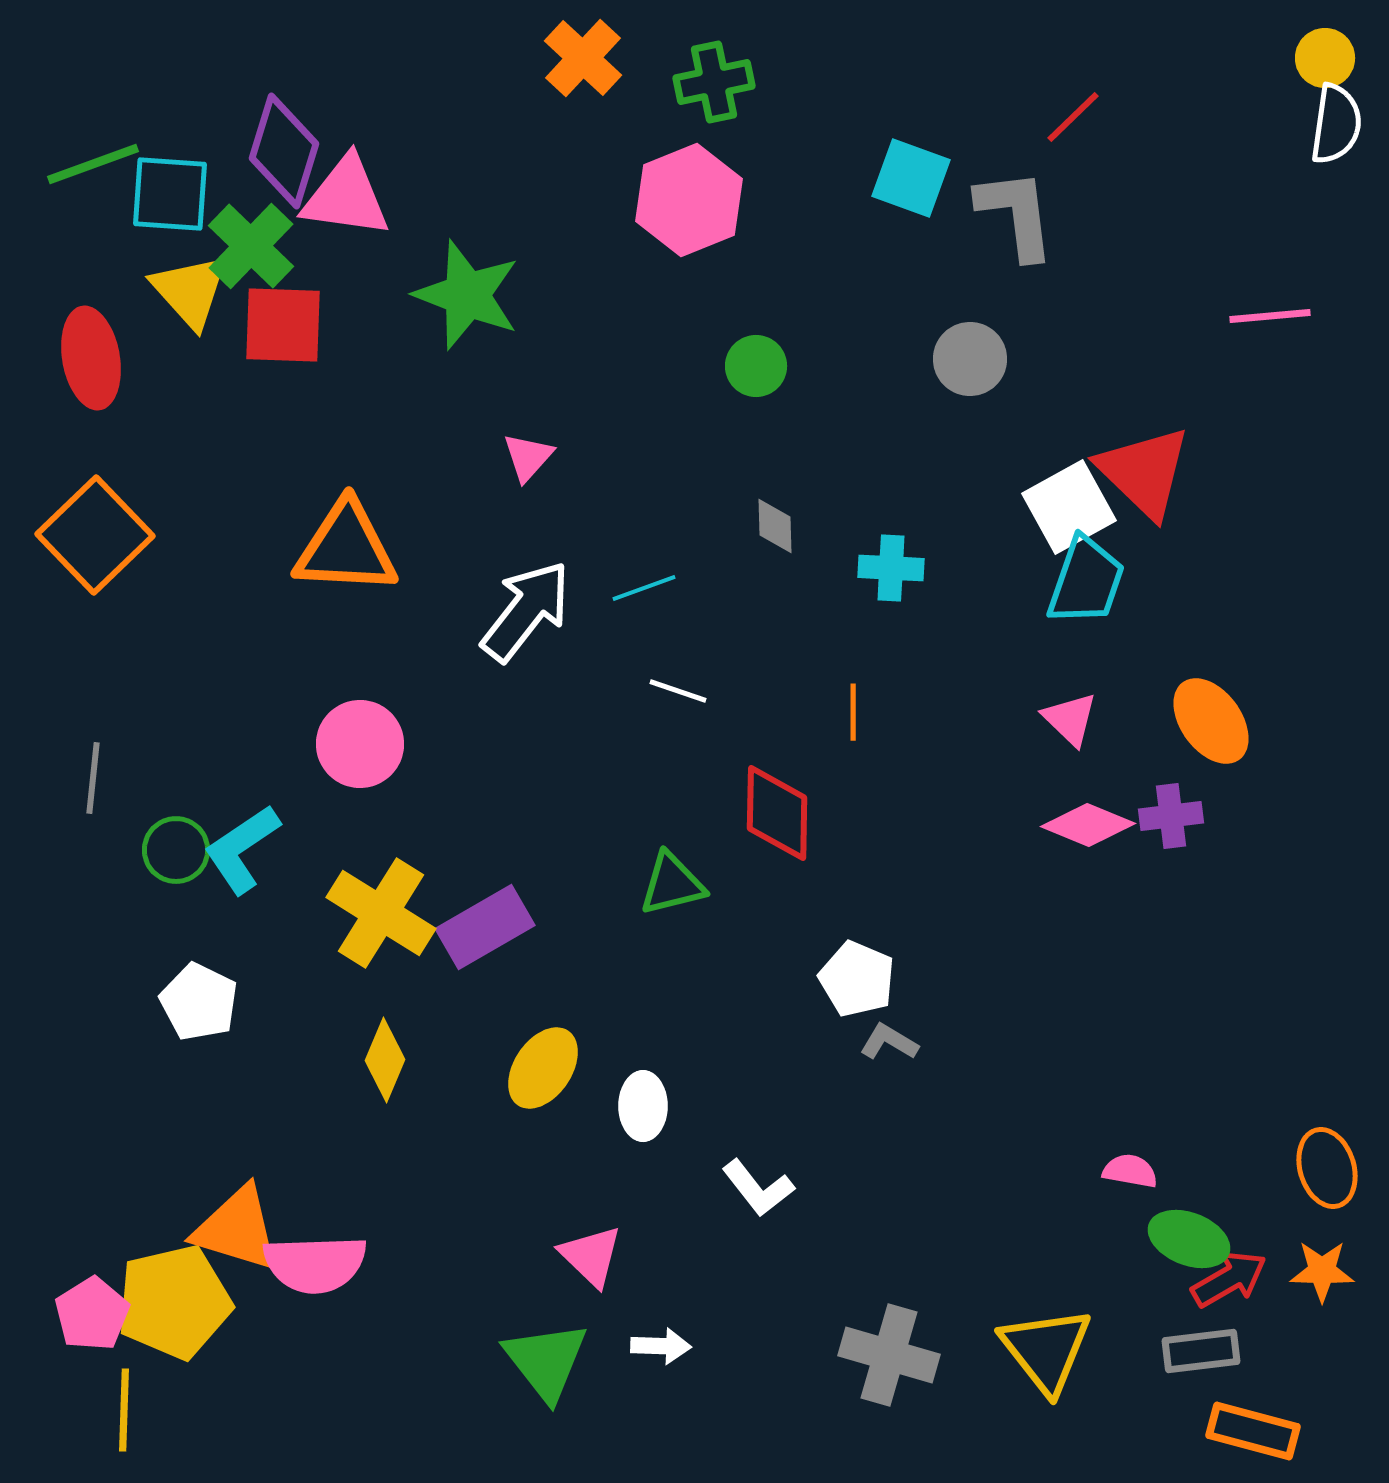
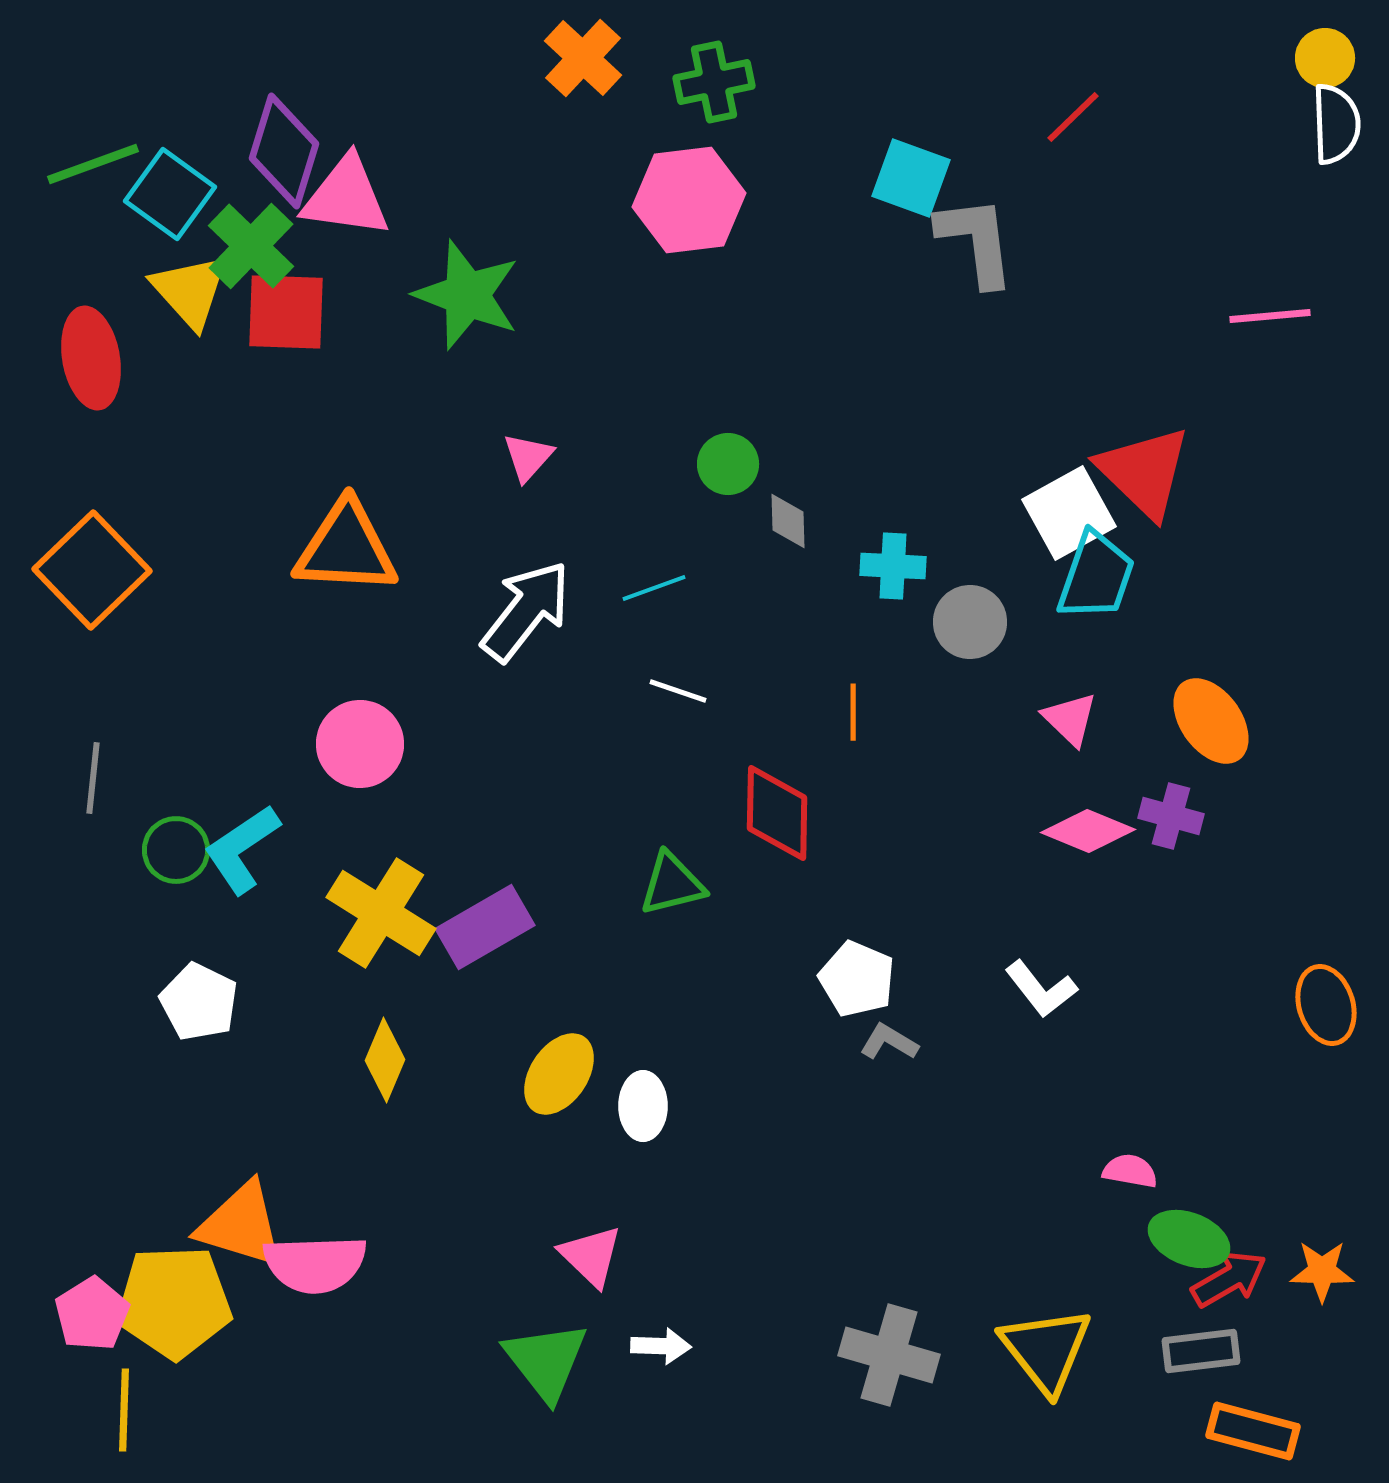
white semicircle at (1336, 124): rotated 10 degrees counterclockwise
cyan square at (170, 194): rotated 32 degrees clockwise
pink hexagon at (689, 200): rotated 15 degrees clockwise
gray L-shape at (1016, 214): moved 40 px left, 27 px down
red square at (283, 325): moved 3 px right, 13 px up
gray circle at (970, 359): moved 263 px down
green circle at (756, 366): moved 28 px left, 98 px down
white square at (1069, 507): moved 6 px down
gray diamond at (775, 526): moved 13 px right, 5 px up
orange square at (95, 535): moved 3 px left, 35 px down
cyan cross at (891, 568): moved 2 px right, 2 px up
cyan trapezoid at (1086, 581): moved 10 px right, 5 px up
cyan line at (644, 588): moved 10 px right
purple cross at (1171, 816): rotated 22 degrees clockwise
pink diamond at (1088, 825): moved 6 px down
yellow ellipse at (543, 1068): moved 16 px right, 6 px down
orange ellipse at (1327, 1168): moved 1 px left, 163 px up
white L-shape at (758, 1188): moved 283 px right, 199 px up
orange triangle at (237, 1229): moved 4 px right, 4 px up
yellow pentagon at (174, 1302): rotated 11 degrees clockwise
